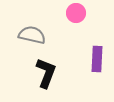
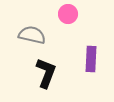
pink circle: moved 8 px left, 1 px down
purple rectangle: moved 6 px left
